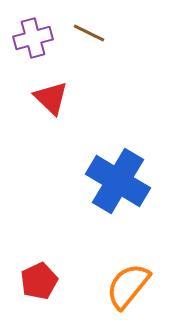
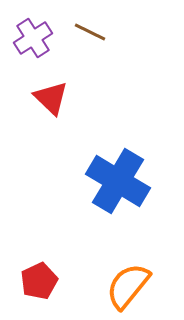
brown line: moved 1 px right, 1 px up
purple cross: rotated 18 degrees counterclockwise
